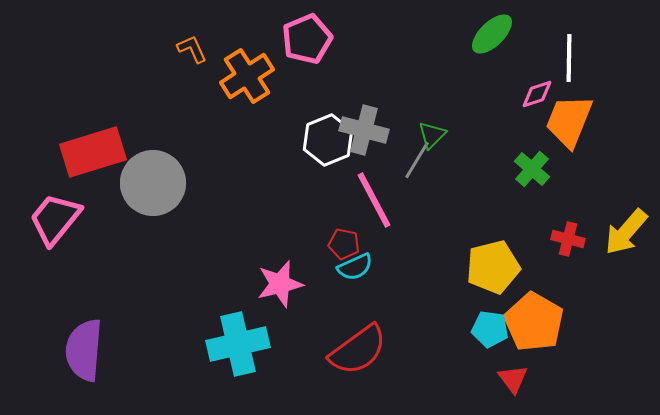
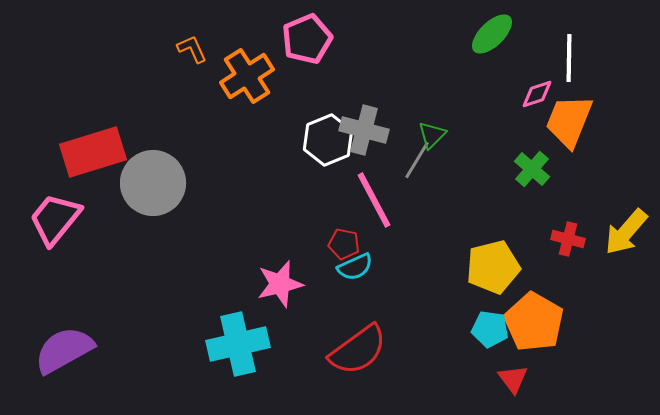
purple semicircle: moved 20 px left; rotated 56 degrees clockwise
